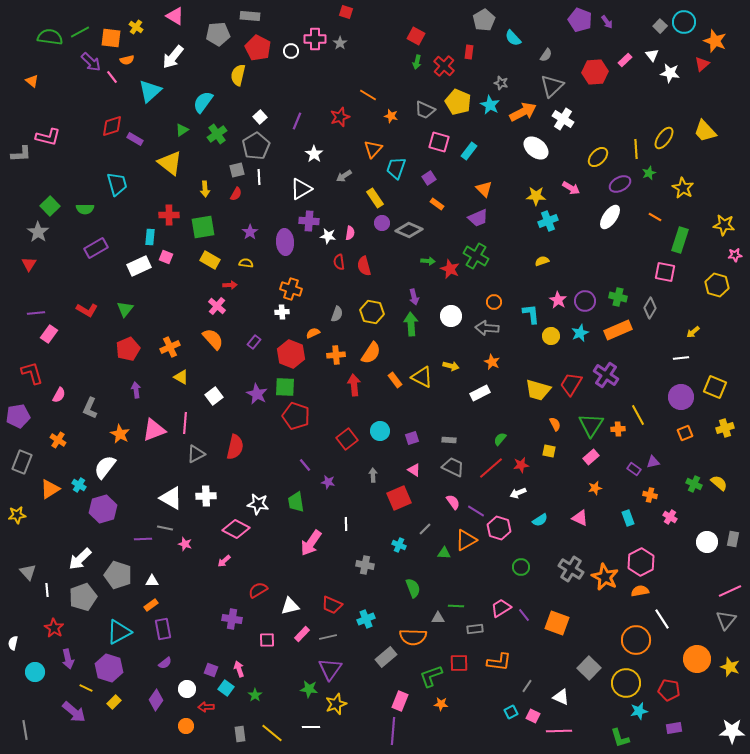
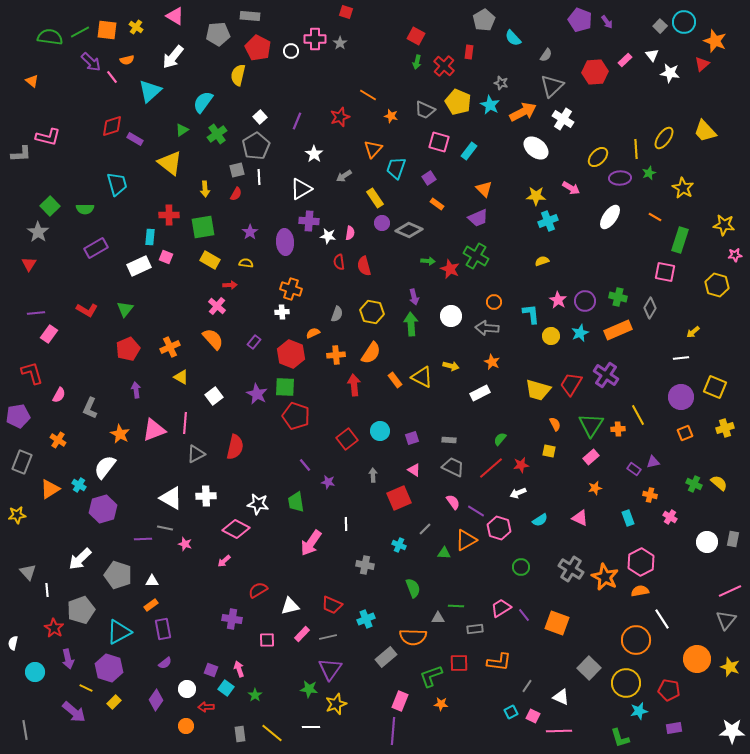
orange square at (111, 38): moved 4 px left, 8 px up
purple ellipse at (620, 184): moved 6 px up; rotated 25 degrees clockwise
gray pentagon at (83, 597): moved 2 px left, 13 px down
